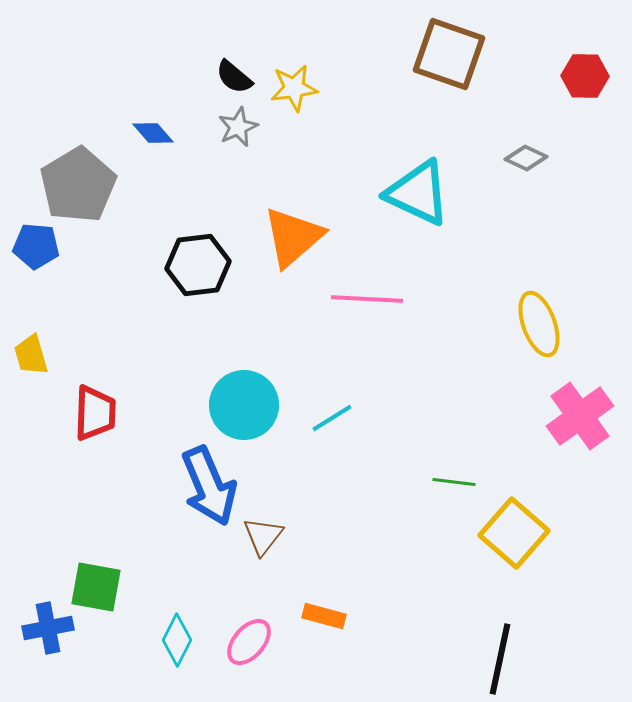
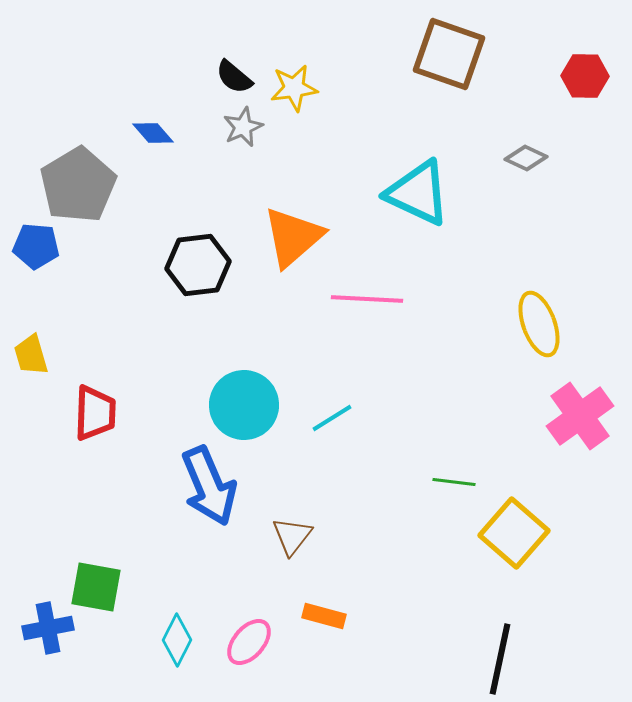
gray star: moved 5 px right
brown triangle: moved 29 px right
